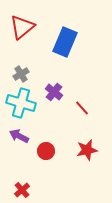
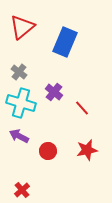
gray cross: moved 2 px left, 2 px up; rotated 21 degrees counterclockwise
red circle: moved 2 px right
